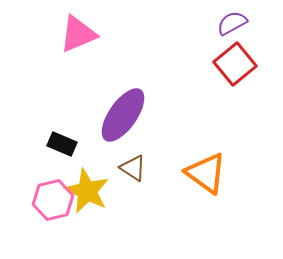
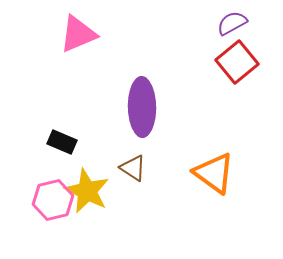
red square: moved 2 px right, 2 px up
purple ellipse: moved 19 px right, 8 px up; rotated 36 degrees counterclockwise
black rectangle: moved 2 px up
orange triangle: moved 8 px right
